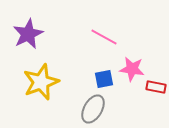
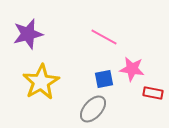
purple star: rotated 12 degrees clockwise
yellow star: rotated 9 degrees counterclockwise
red rectangle: moved 3 px left, 6 px down
gray ellipse: rotated 12 degrees clockwise
